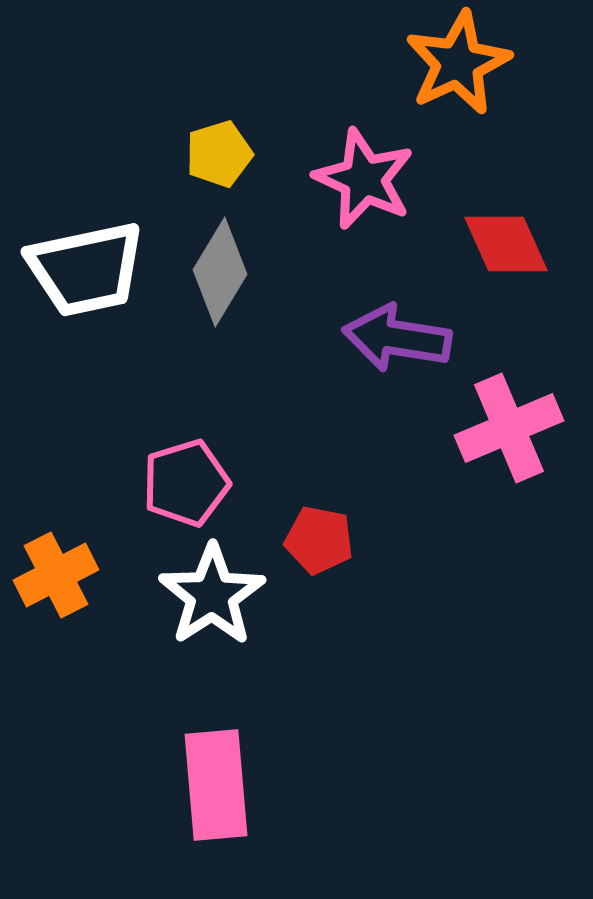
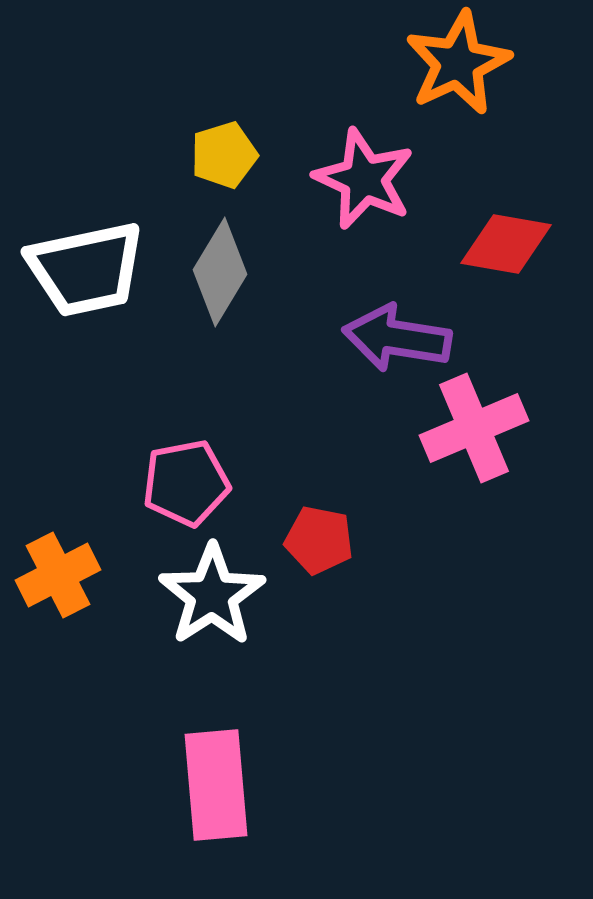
yellow pentagon: moved 5 px right, 1 px down
red diamond: rotated 56 degrees counterclockwise
pink cross: moved 35 px left
pink pentagon: rotated 6 degrees clockwise
orange cross: moved 2 px right
